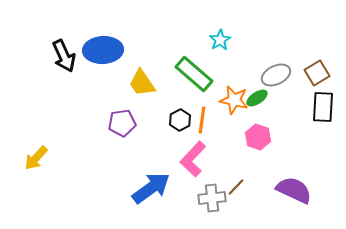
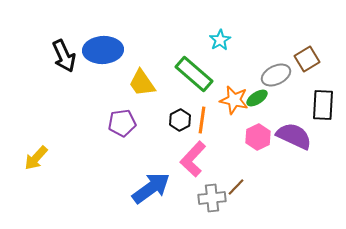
brown square: moved 10 px left, 14 px up
black rectangle: moved 2 px up
pink hexagon: rotated 15 degrees clockwise
purple semicircle: moved 54 px up
